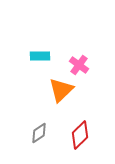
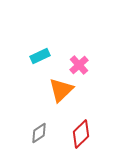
cyan rectangle: rotated 24 degrees counterclockwise
pink cross: rotated 12 degrees clockwise
red diamond: moved 1 px right, 1 px up
